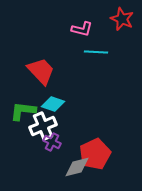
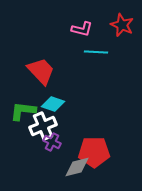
red star: moved 6 px down
red pentagon: moved 1 px left, 2 px up; rotated 24 degrees clockwise
